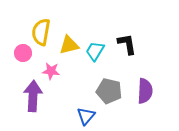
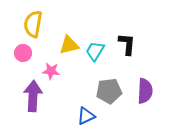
yellow semicircle: moved 8 px left, 8 px up
black L-shape: rotated 15 degrees clockwise
gray pentagon: rotated 20 degrees counterclockwise
blue triangle: rotated 24 degrees clockwise
